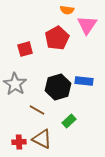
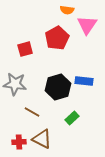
gray star: rotated 25 degrees counterclockwise
brown line: moved 5 px left, 2 px down
green rectangle: moved 3 px right, 3 px up
